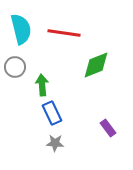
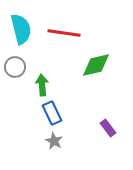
green diamond: rotated 8 degrees clockwise
gray star: moved 1 px left, 2 px up; rotated 24 degrees clockwise
